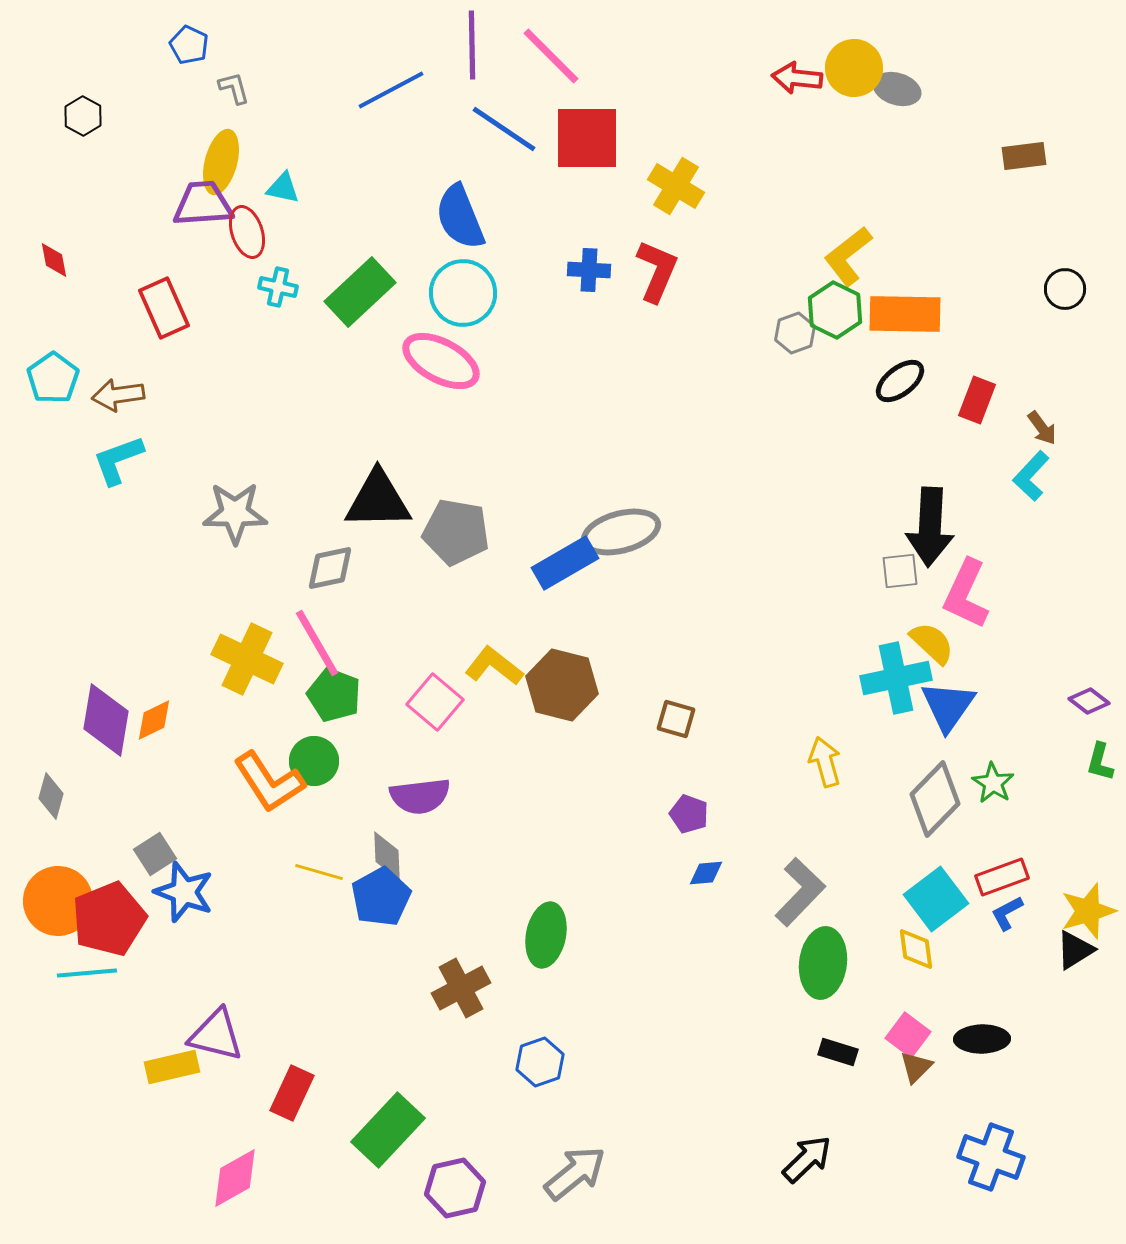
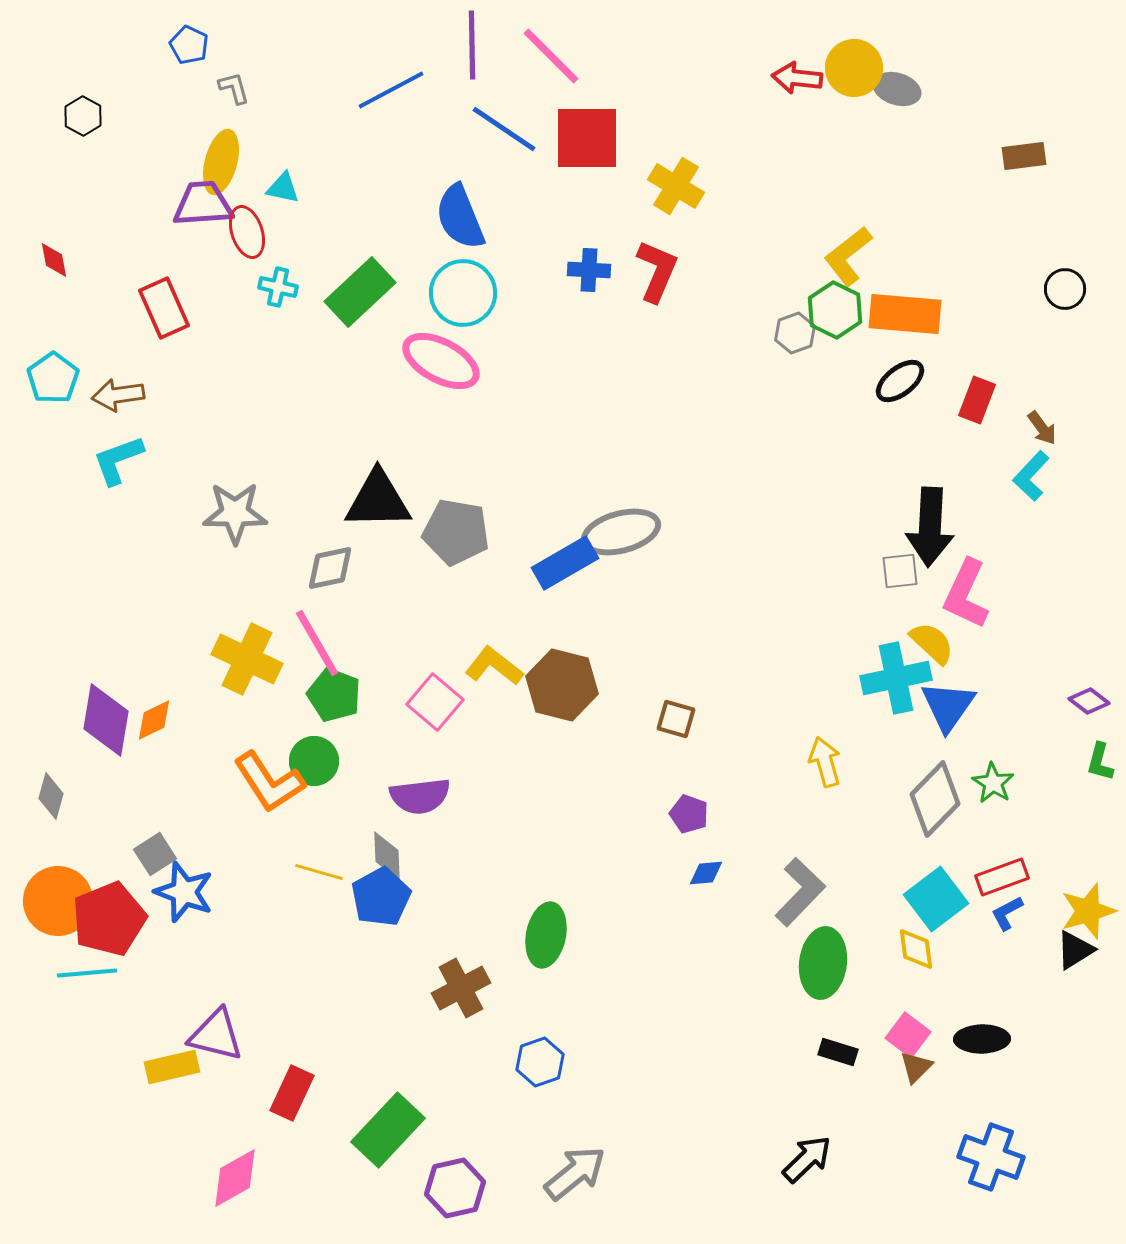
orange rectangle at (905, 314): rotated 4 degrees clockwise
